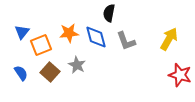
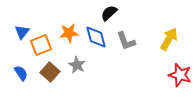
black semicircle: rotated 36 degrees clockwise
